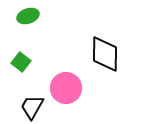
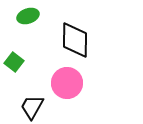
black diamond: moved 30 px left, 14 px up
green square: moved 7 px left
pink circle: moved 1 px right, 5 px up
